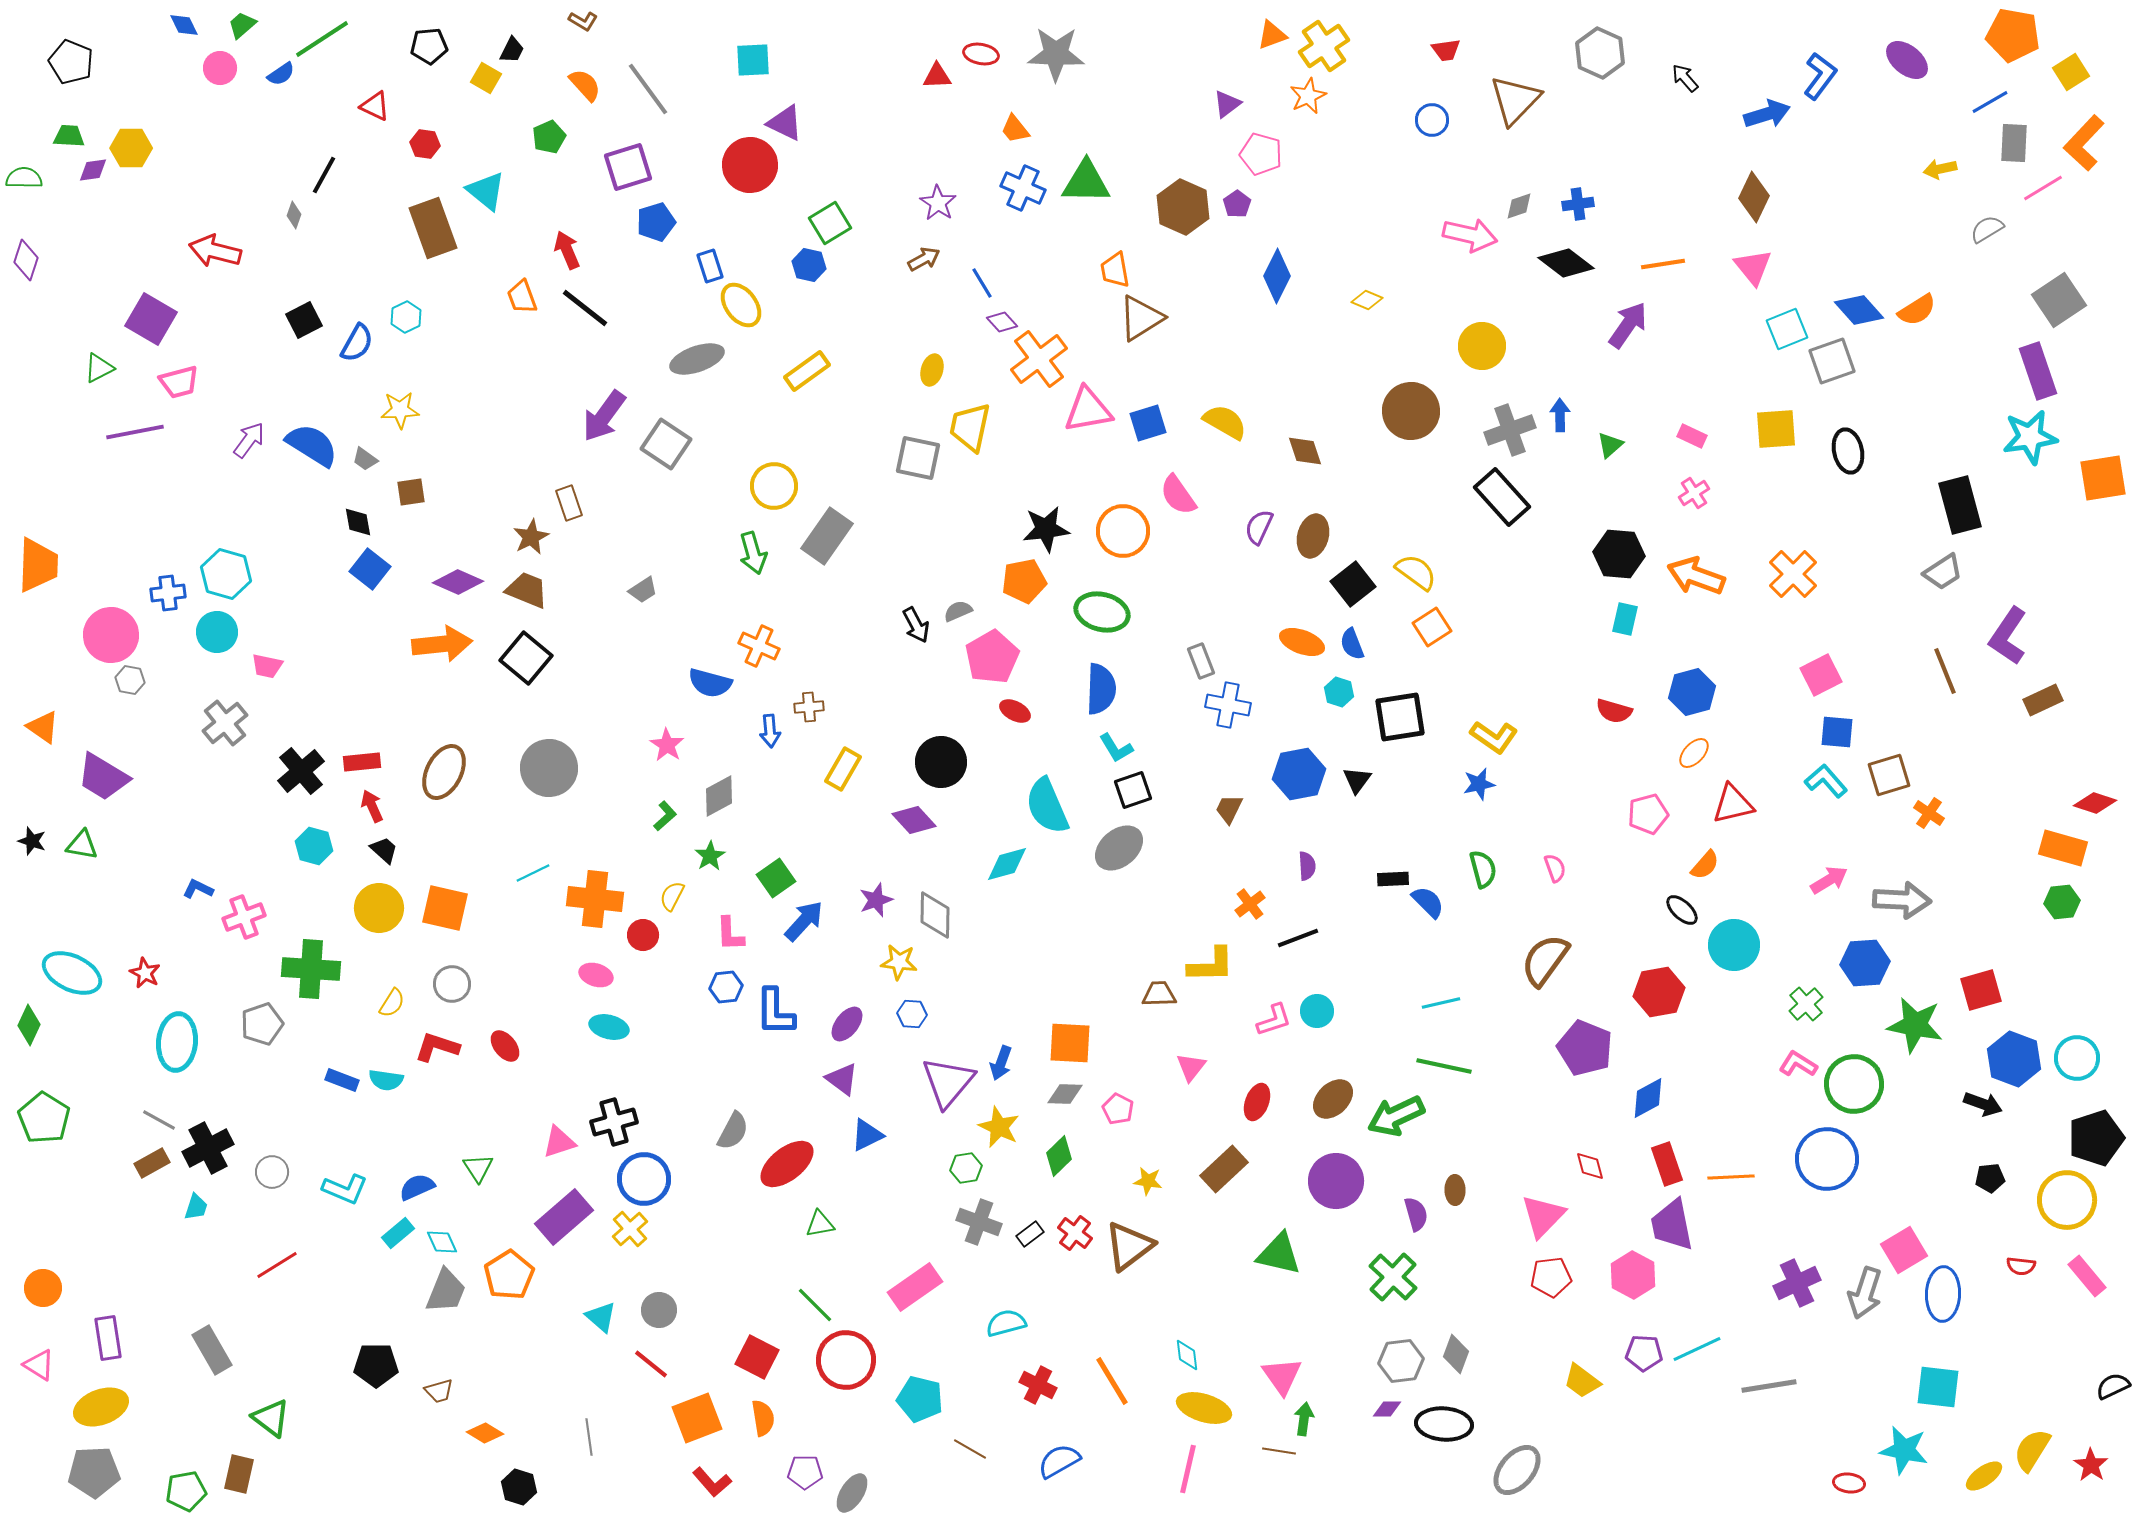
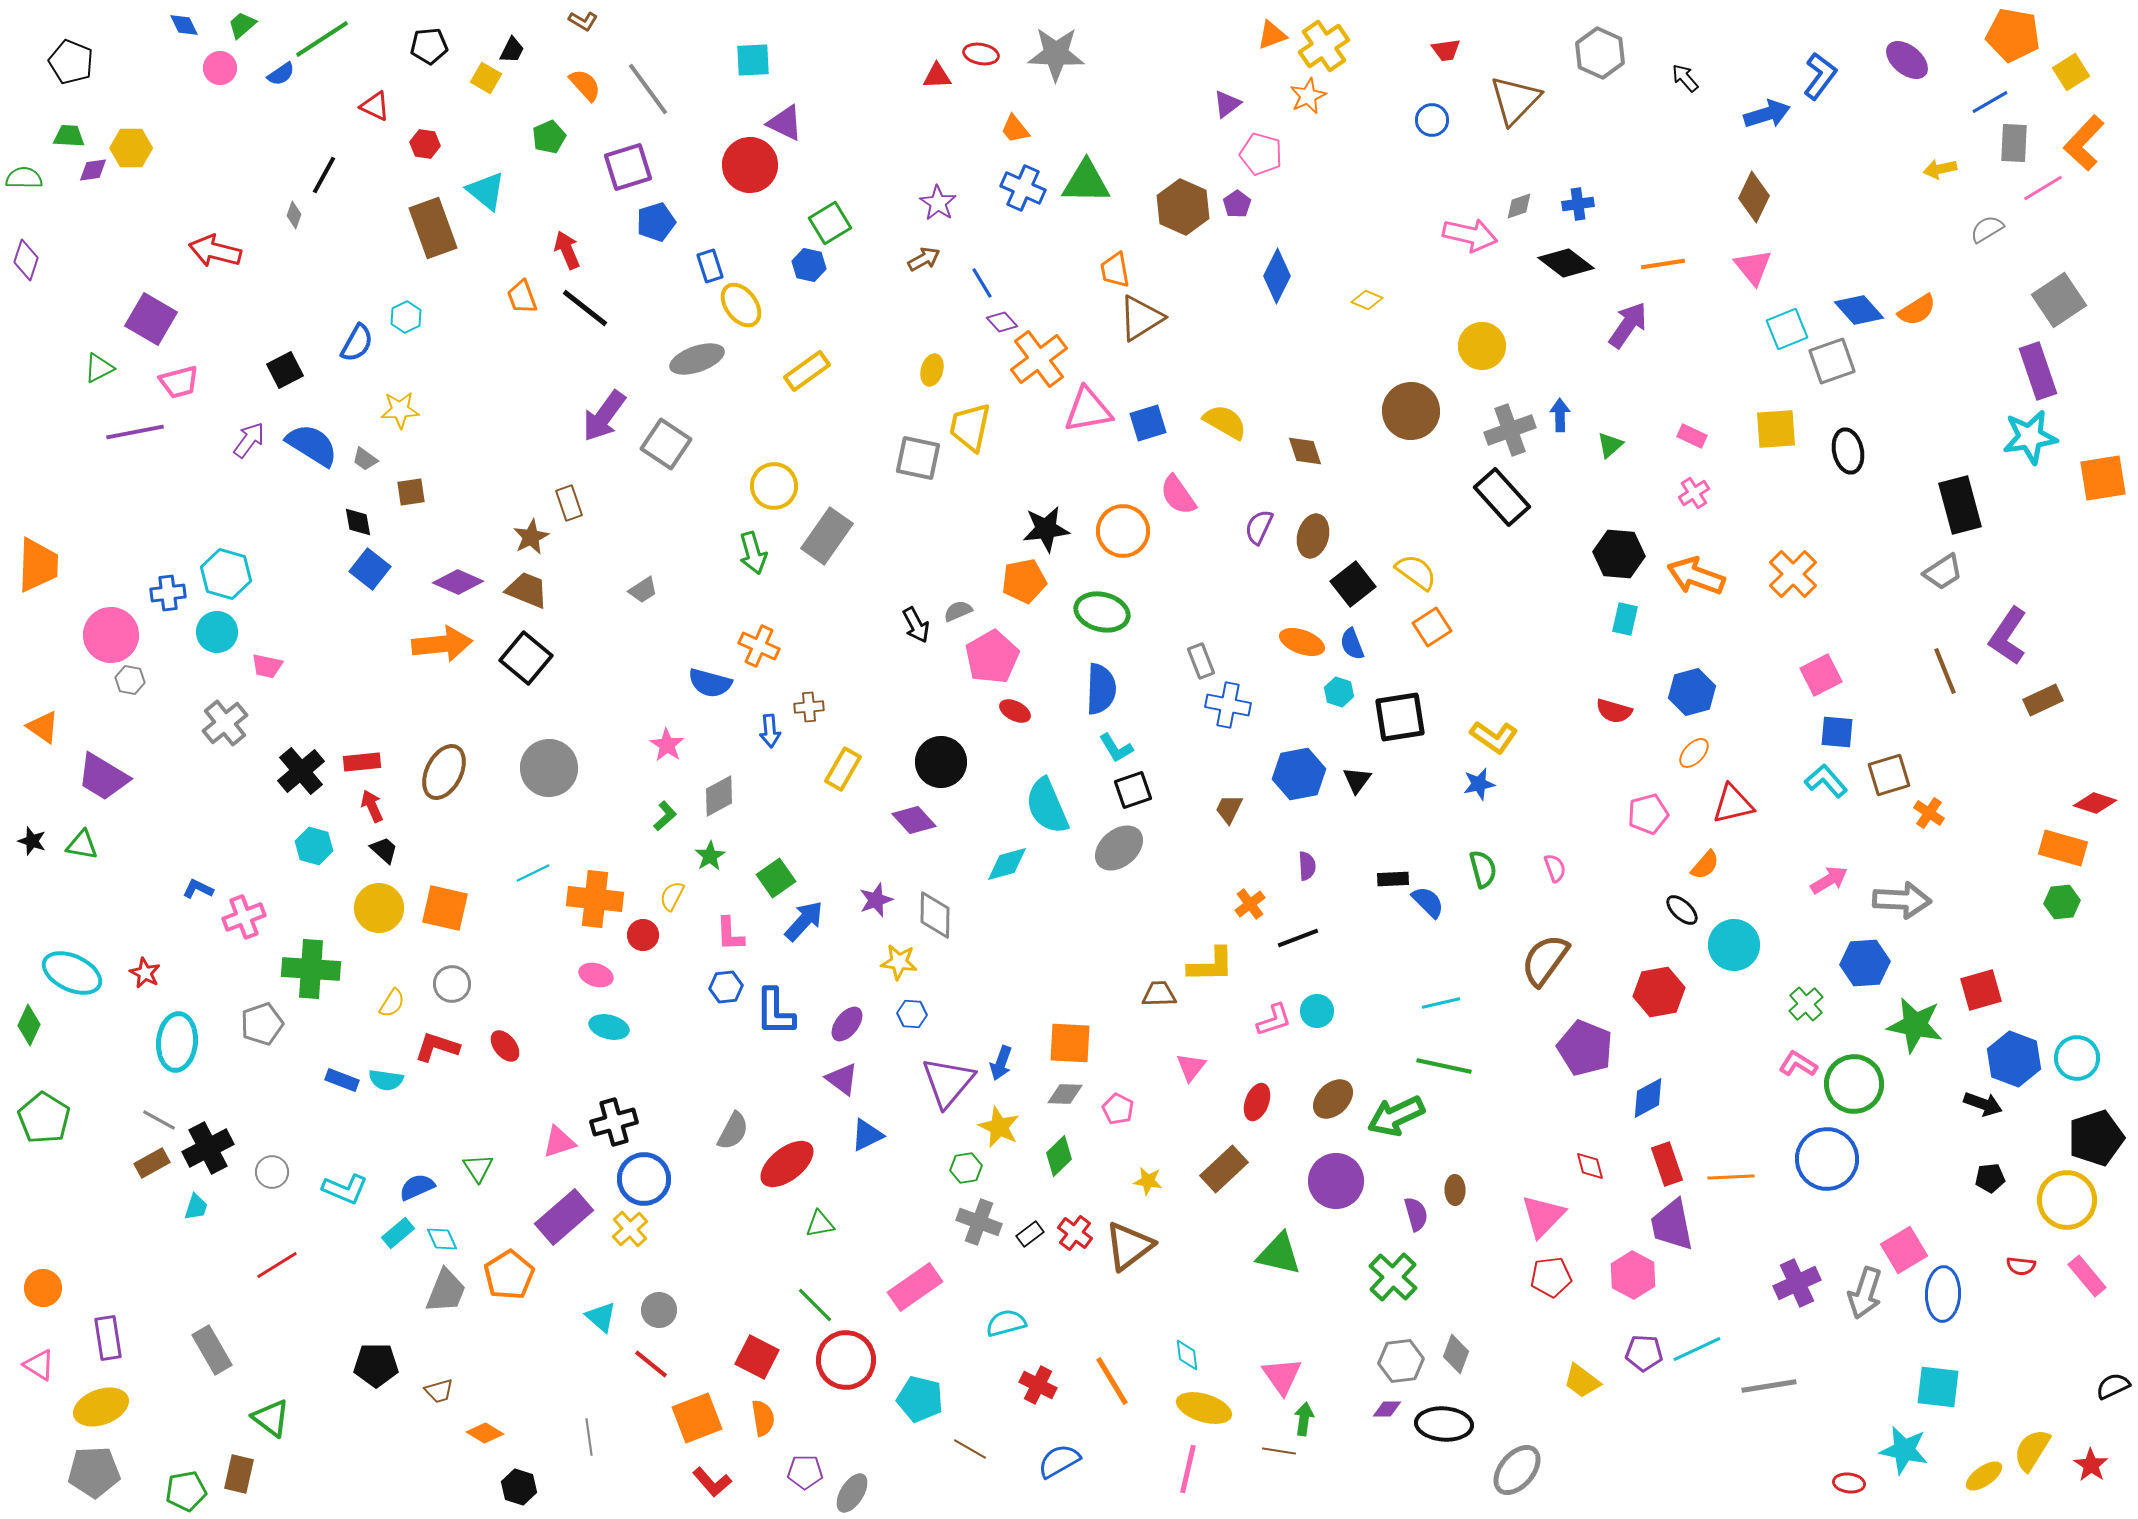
black square at (304, 320): moved 19 px left, 50 px down
cyan diamond at (442, 1242): moved 3 px up
